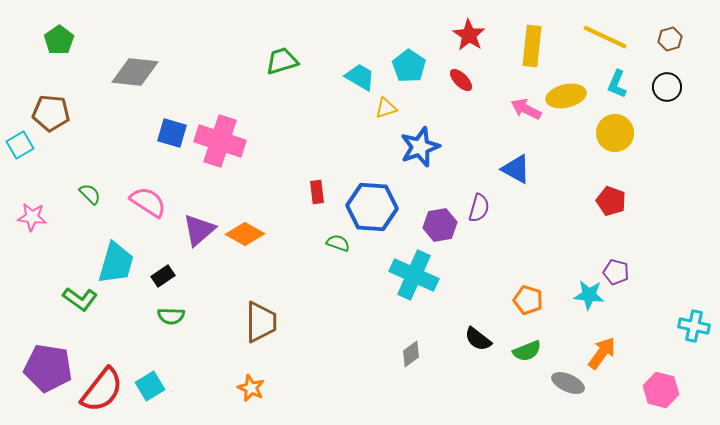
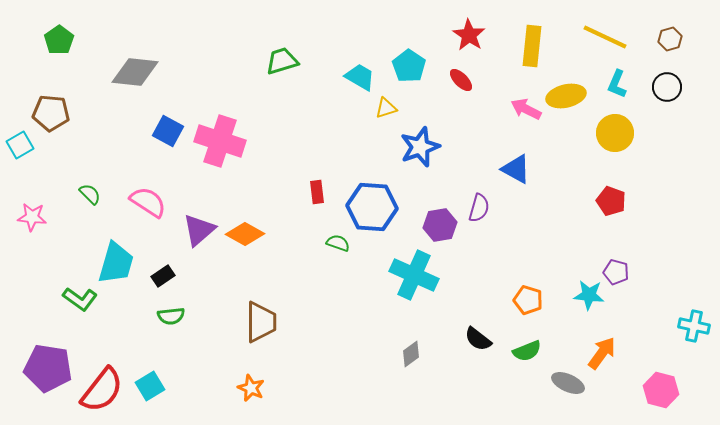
blue square at (172, 133): moved 4 px left, 2 px up; rotated 12 degrees clockwise
green semicircle at (171, 316): rotated 8 degrees counterclockwise
